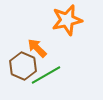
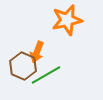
orange arrow: moved 4 px down; rotated 115 degrees counterclockwise
